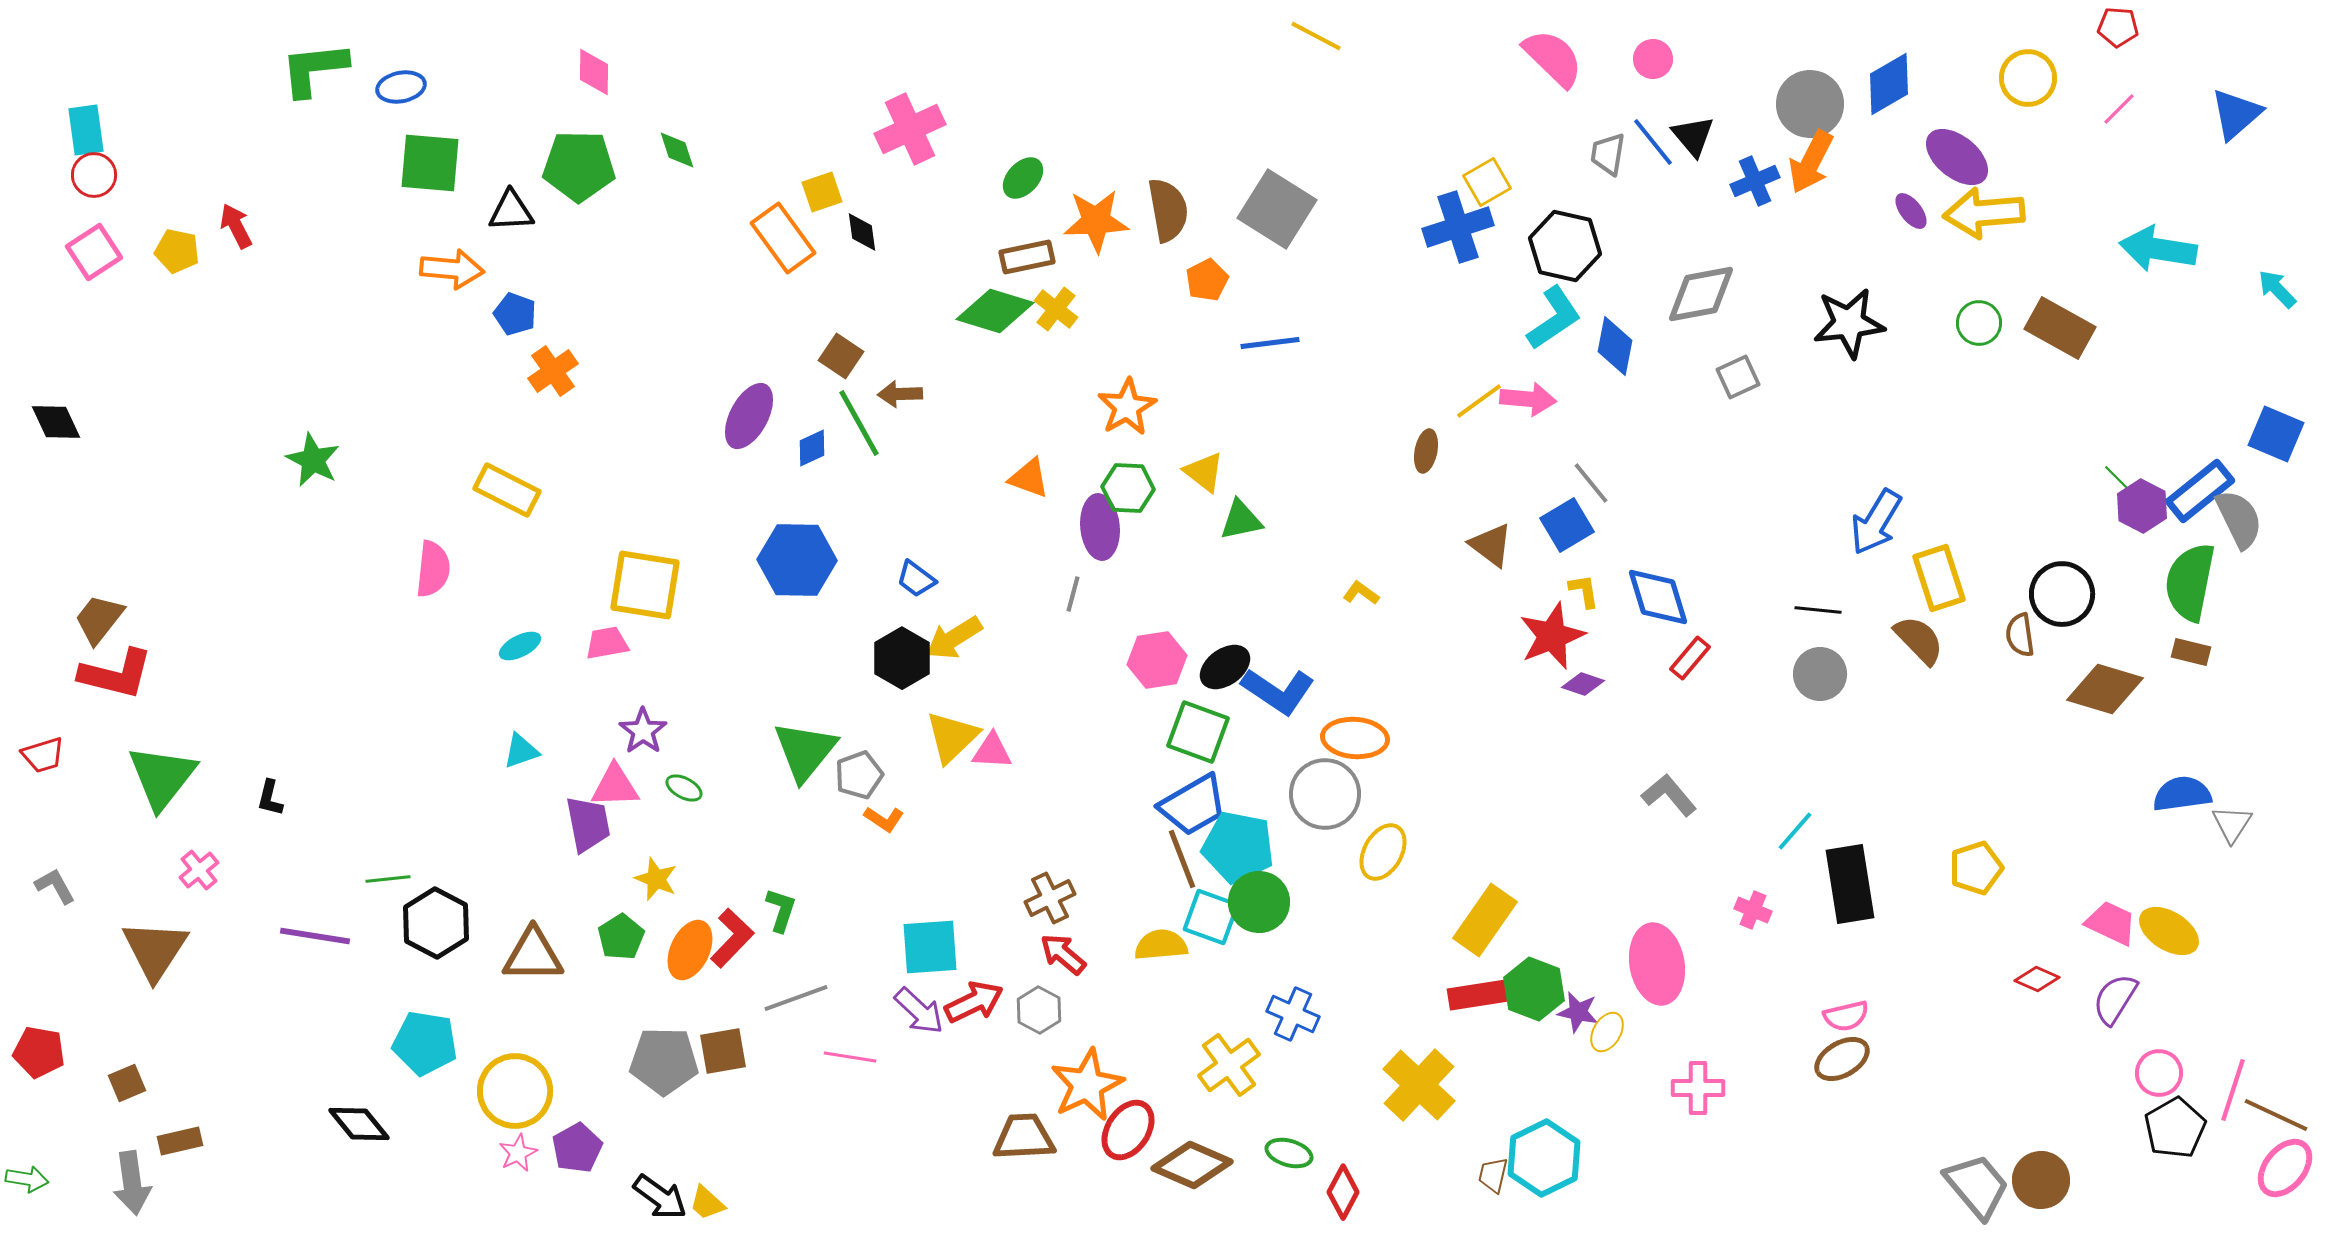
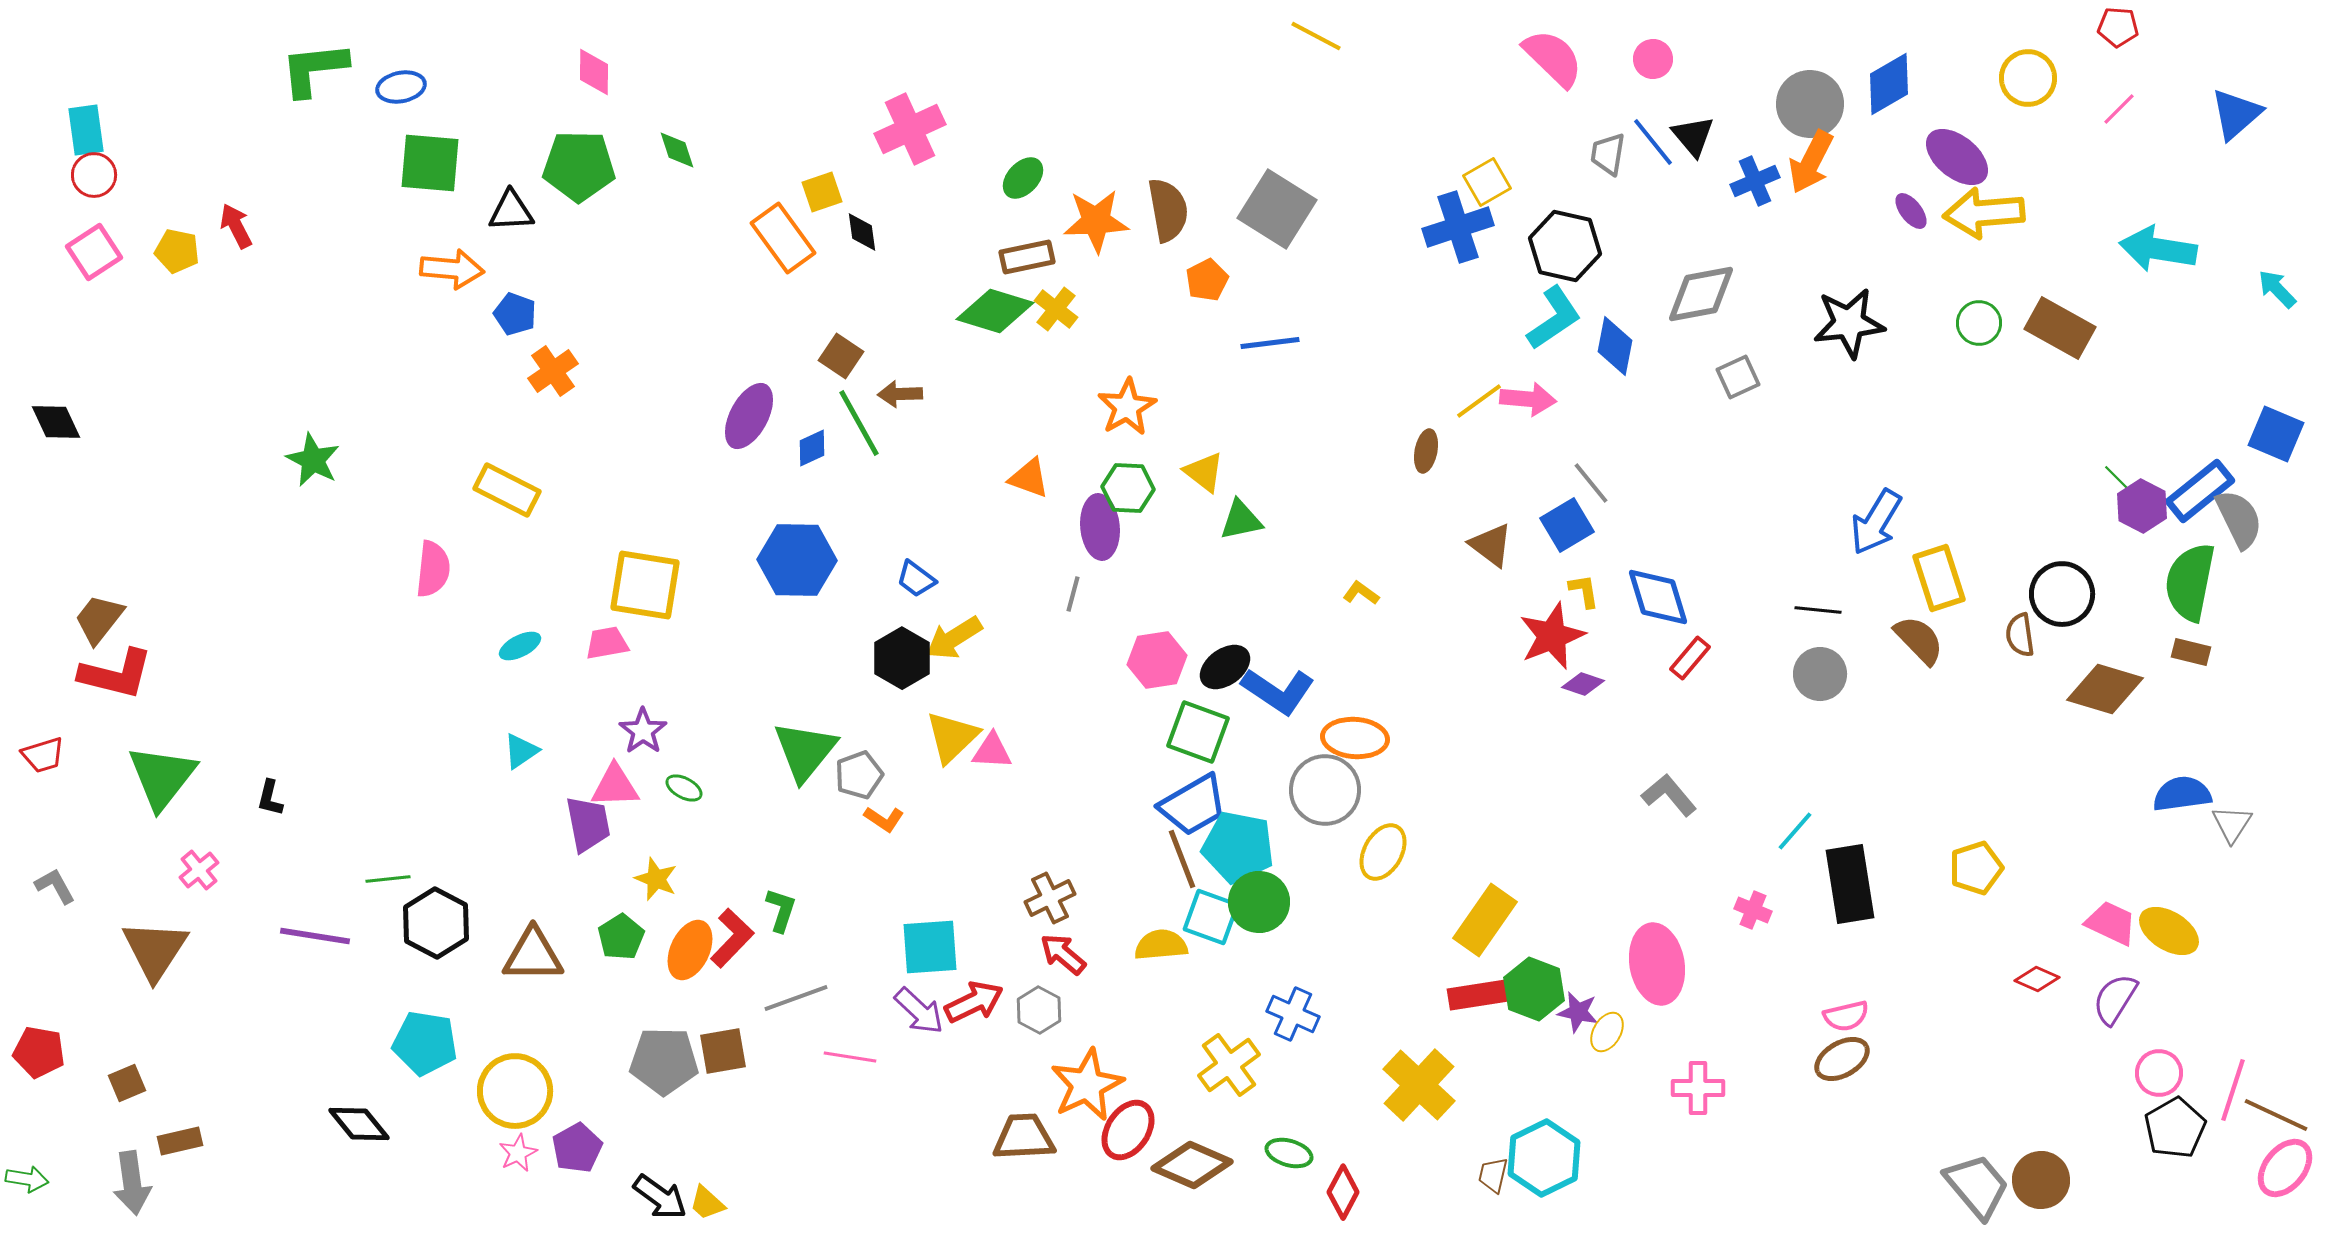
cyan triangle at (521, 751): rotated 15 degrees counterclockwise
gray circle at (1325, 794): moved 4 px up
